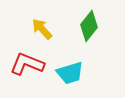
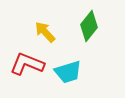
yellow arrow: moved 3 px right, 3 px down
cyan trapezoid: moved 2 px left, 1 px up
